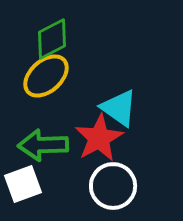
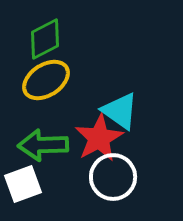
green diamond: moved 7 px left
yellow ellipse: moved 4 px down; rotated 9 degrees clockwise
cyan triangle: moved 1 px right, 3 px down
white circle: moved 9 px up
